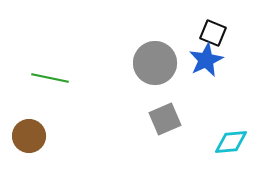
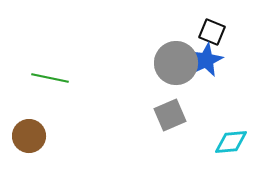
black square: moved 1 px left, 1 px up
gray circle: moved 21 px right
gray square: moved 5 px right, 4 px up
